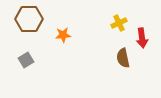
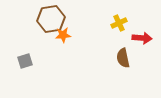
brown hexagon: moved 22 px right; rotated 8 degrees counterclockwise
red arrow: rotated 78 degrees counterclockwise
gray square: moved 1 px left, 1 px down; rotated 14 degrees clockwise
